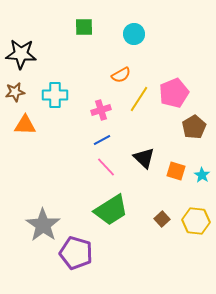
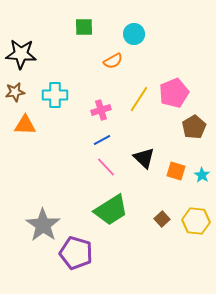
orange semicircle: moved 8 px left, 14 px up
